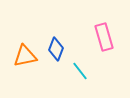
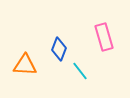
blue diamond: moved 3 px right
orange triangle: moved 9 px down; rotated 15 degrees clockwise
